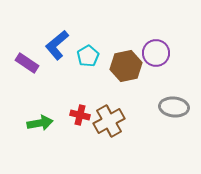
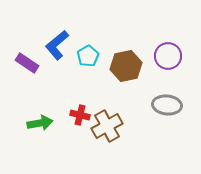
purple circle: moved 12 px right, 3 px down
gray ellipse: moved 7 px left, 2 px up
brown cross: moved 2 px left, 5 px down
